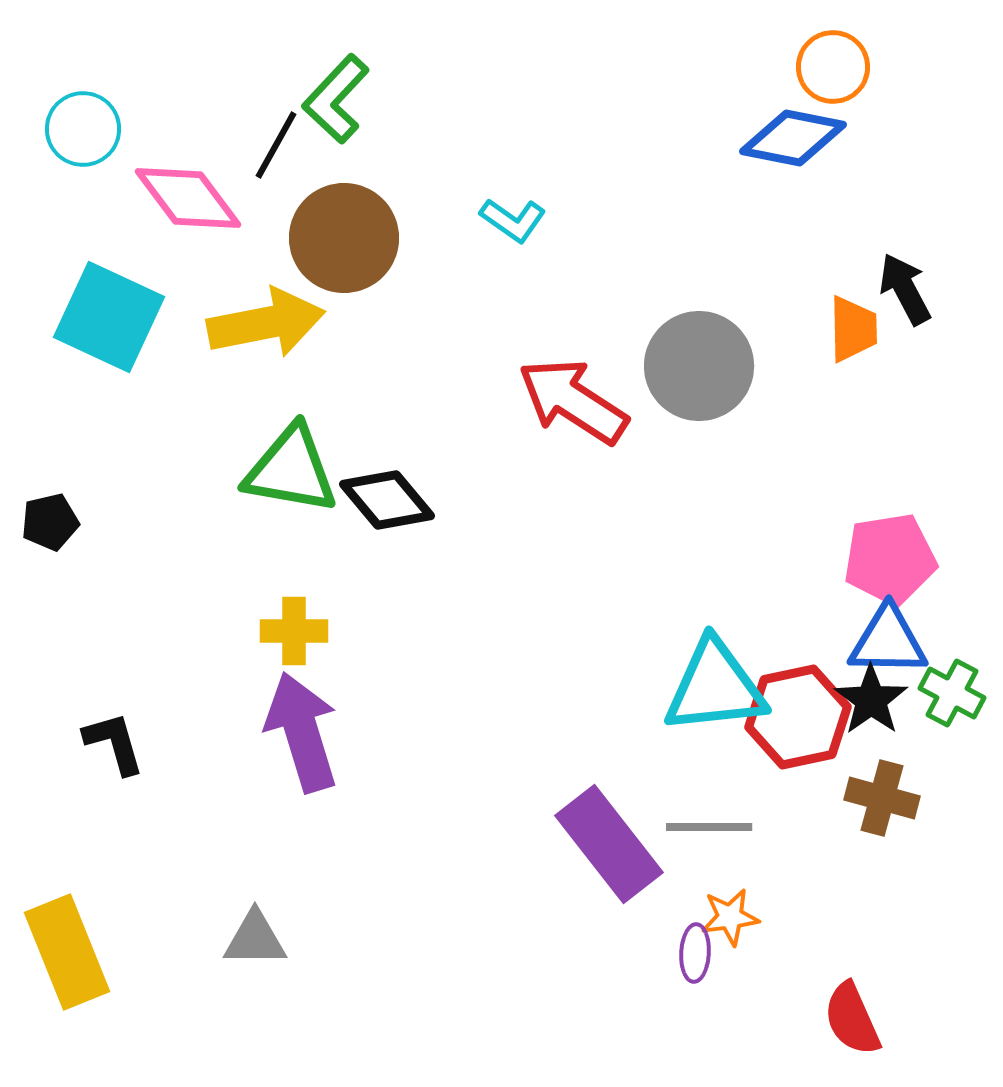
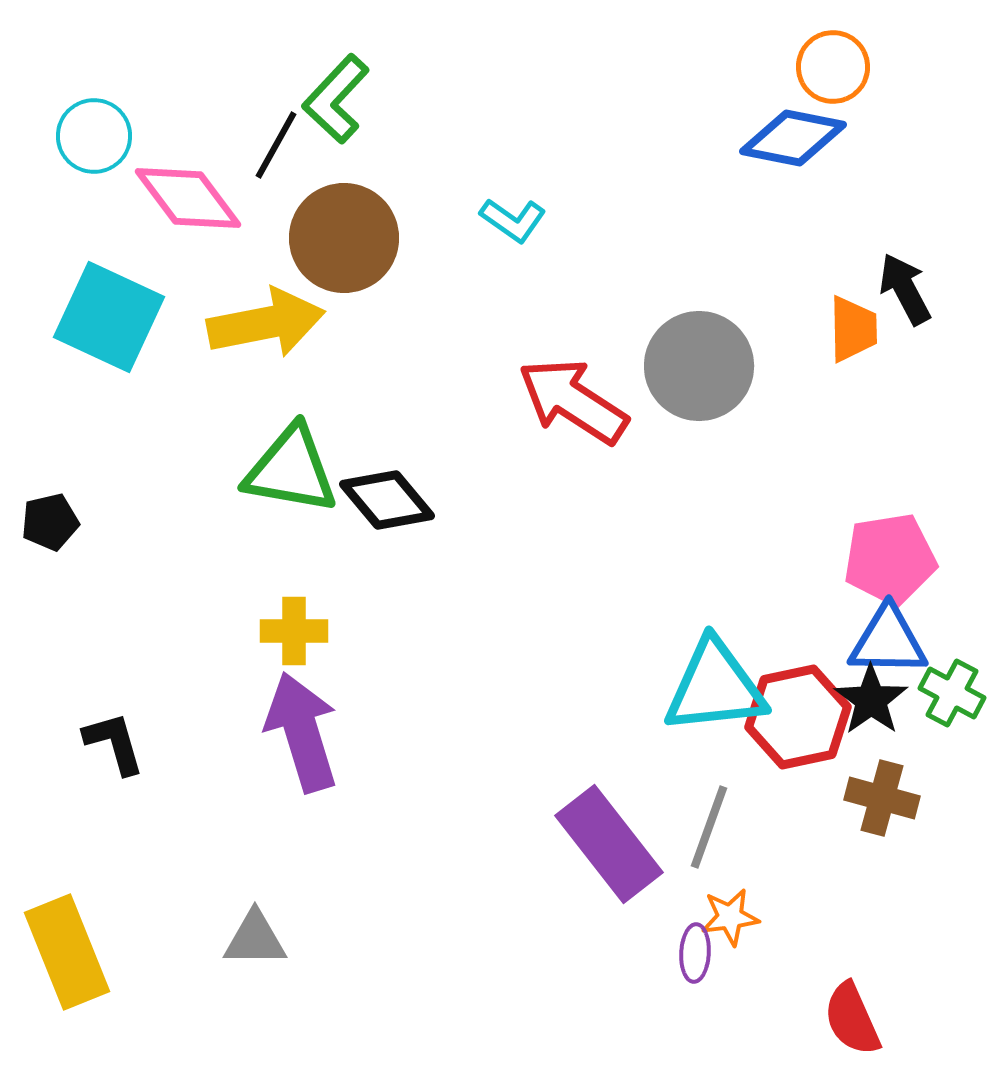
cyan circle: moved 11 px right, 7 px down
gray line: rotated 70 degrees counterclockwise
